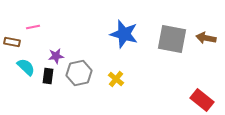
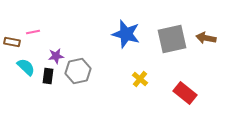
pink line: moved 5 px down
blue star: moved 2 px right
gray square: rotated 24 degrees counterclockwise
gray hexagon: moved 1 px left, 2 px up
yellow cross: moved 24 px right
red rectangle: moved 17 px left, 7 px up
